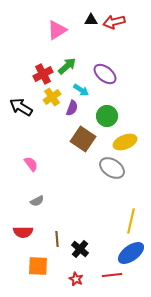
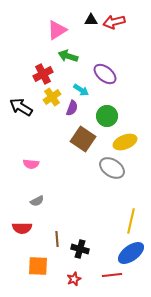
green arrow: moved 1 px right, 10 px up; rotated 120 degrees counterclockwise
pink semicircle: rotated 133 degrees clockwise
red semicircle: moved 1 px left, 4 px up
black cross: rotated 24 degrees counterclockwise
red star: moved 2 px left; rotated 24 degrees clockwise
